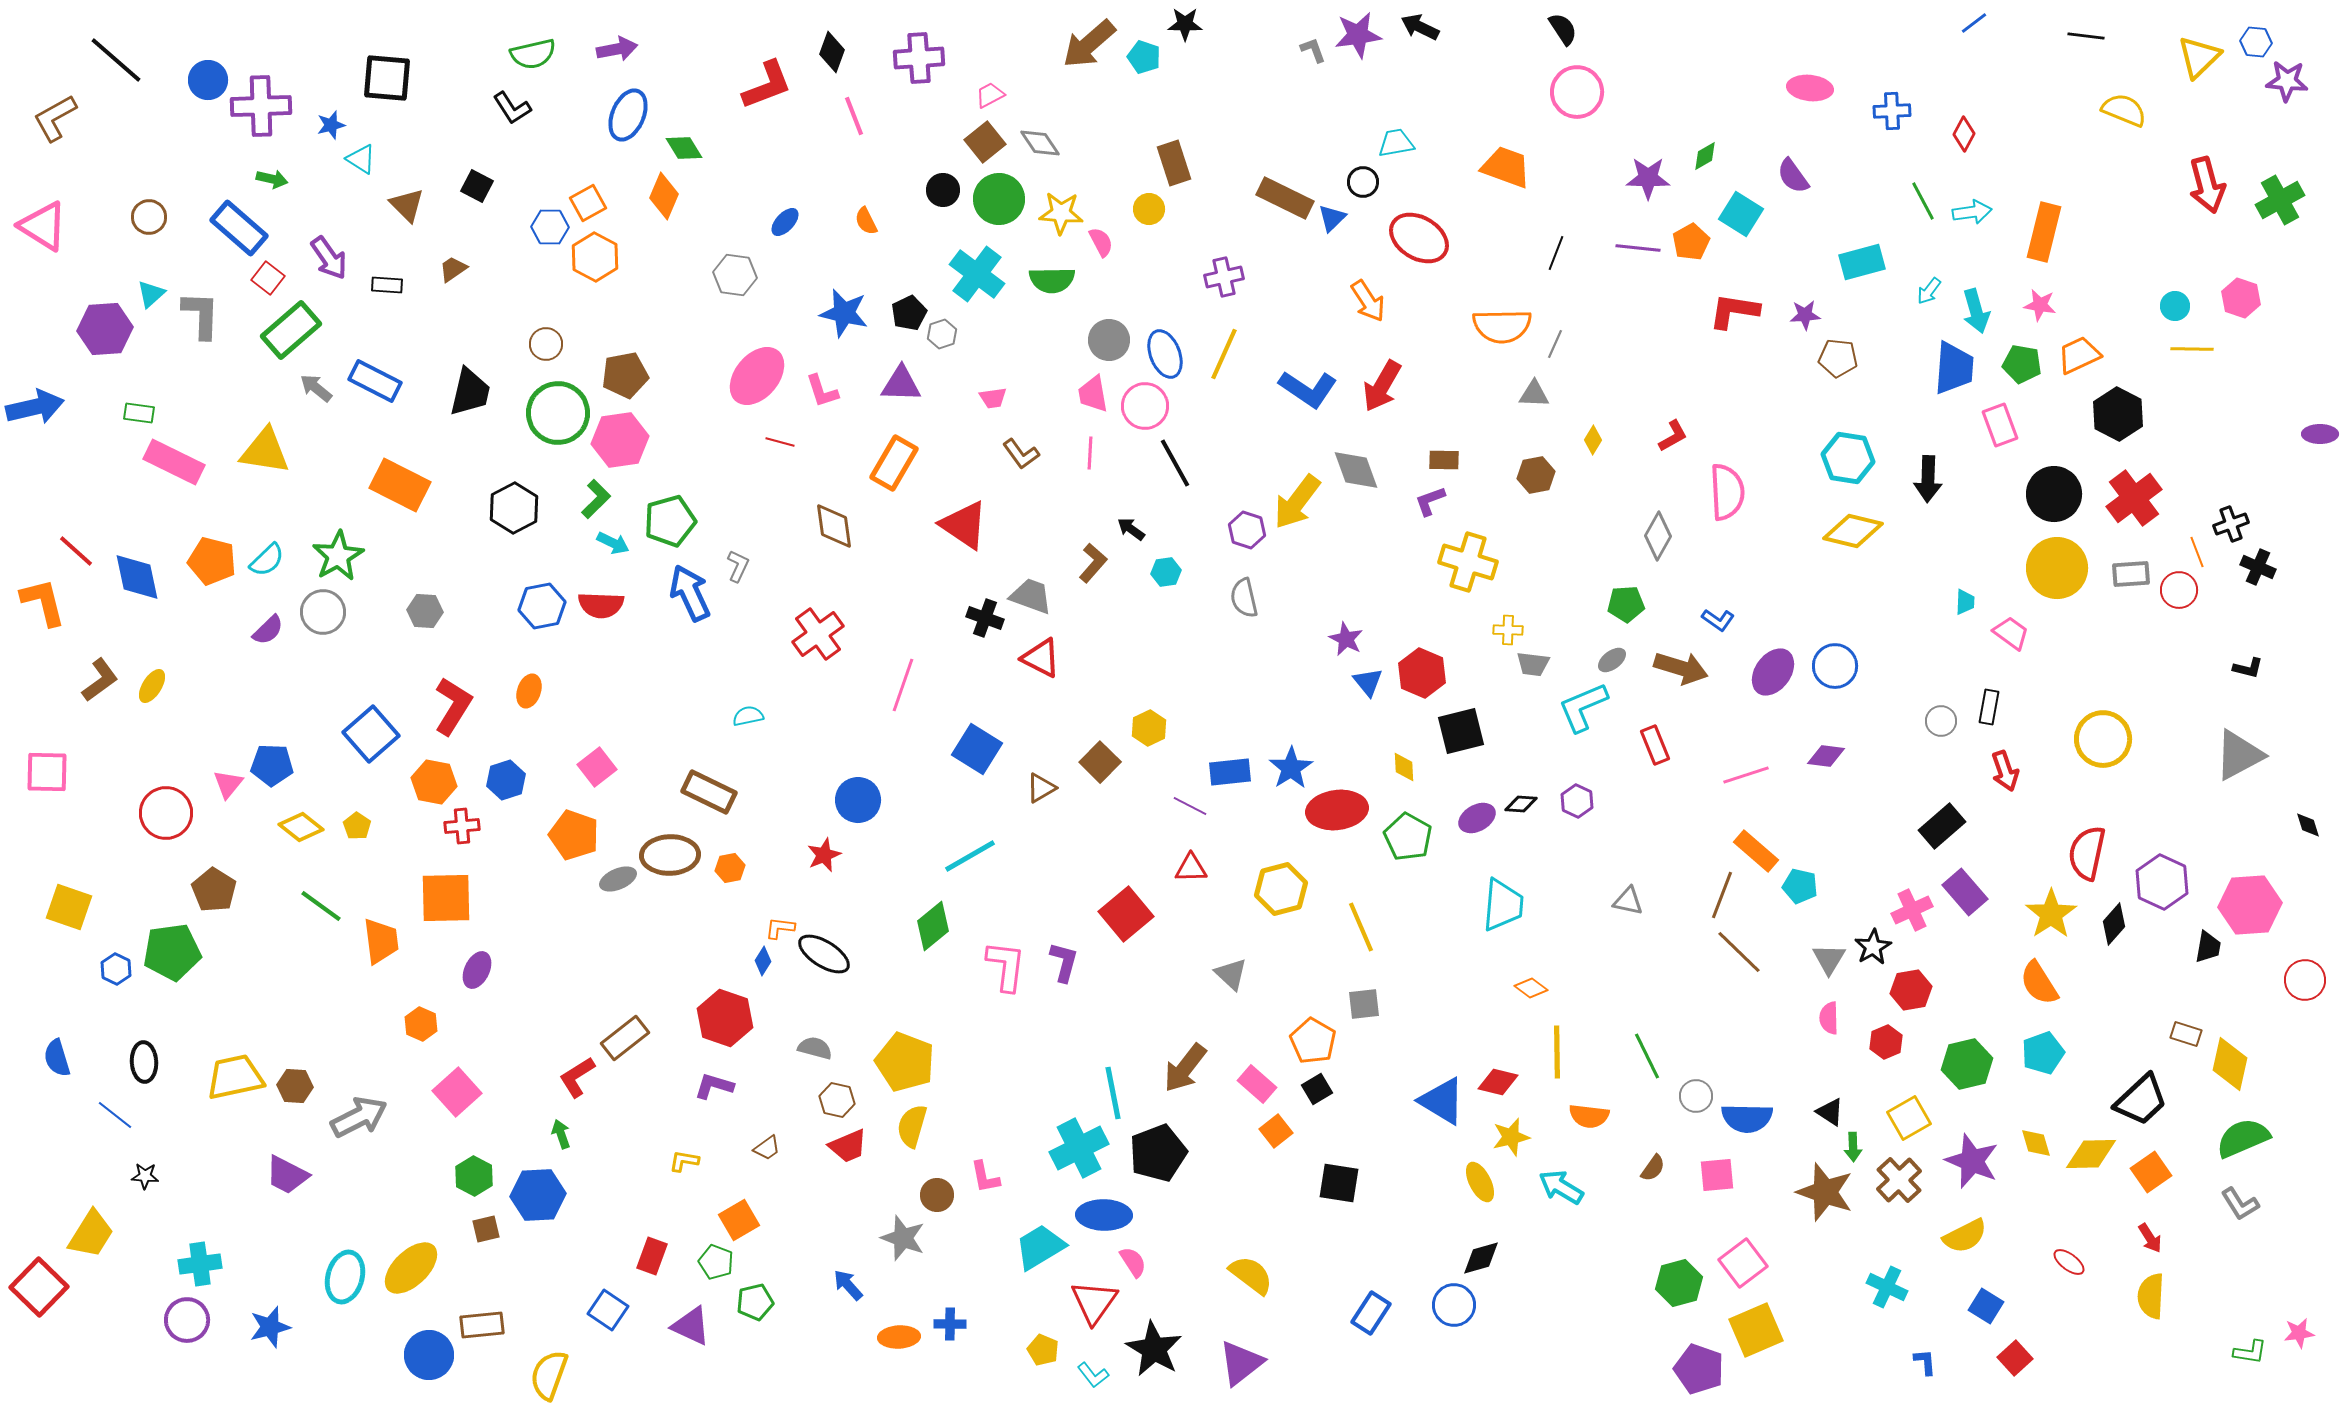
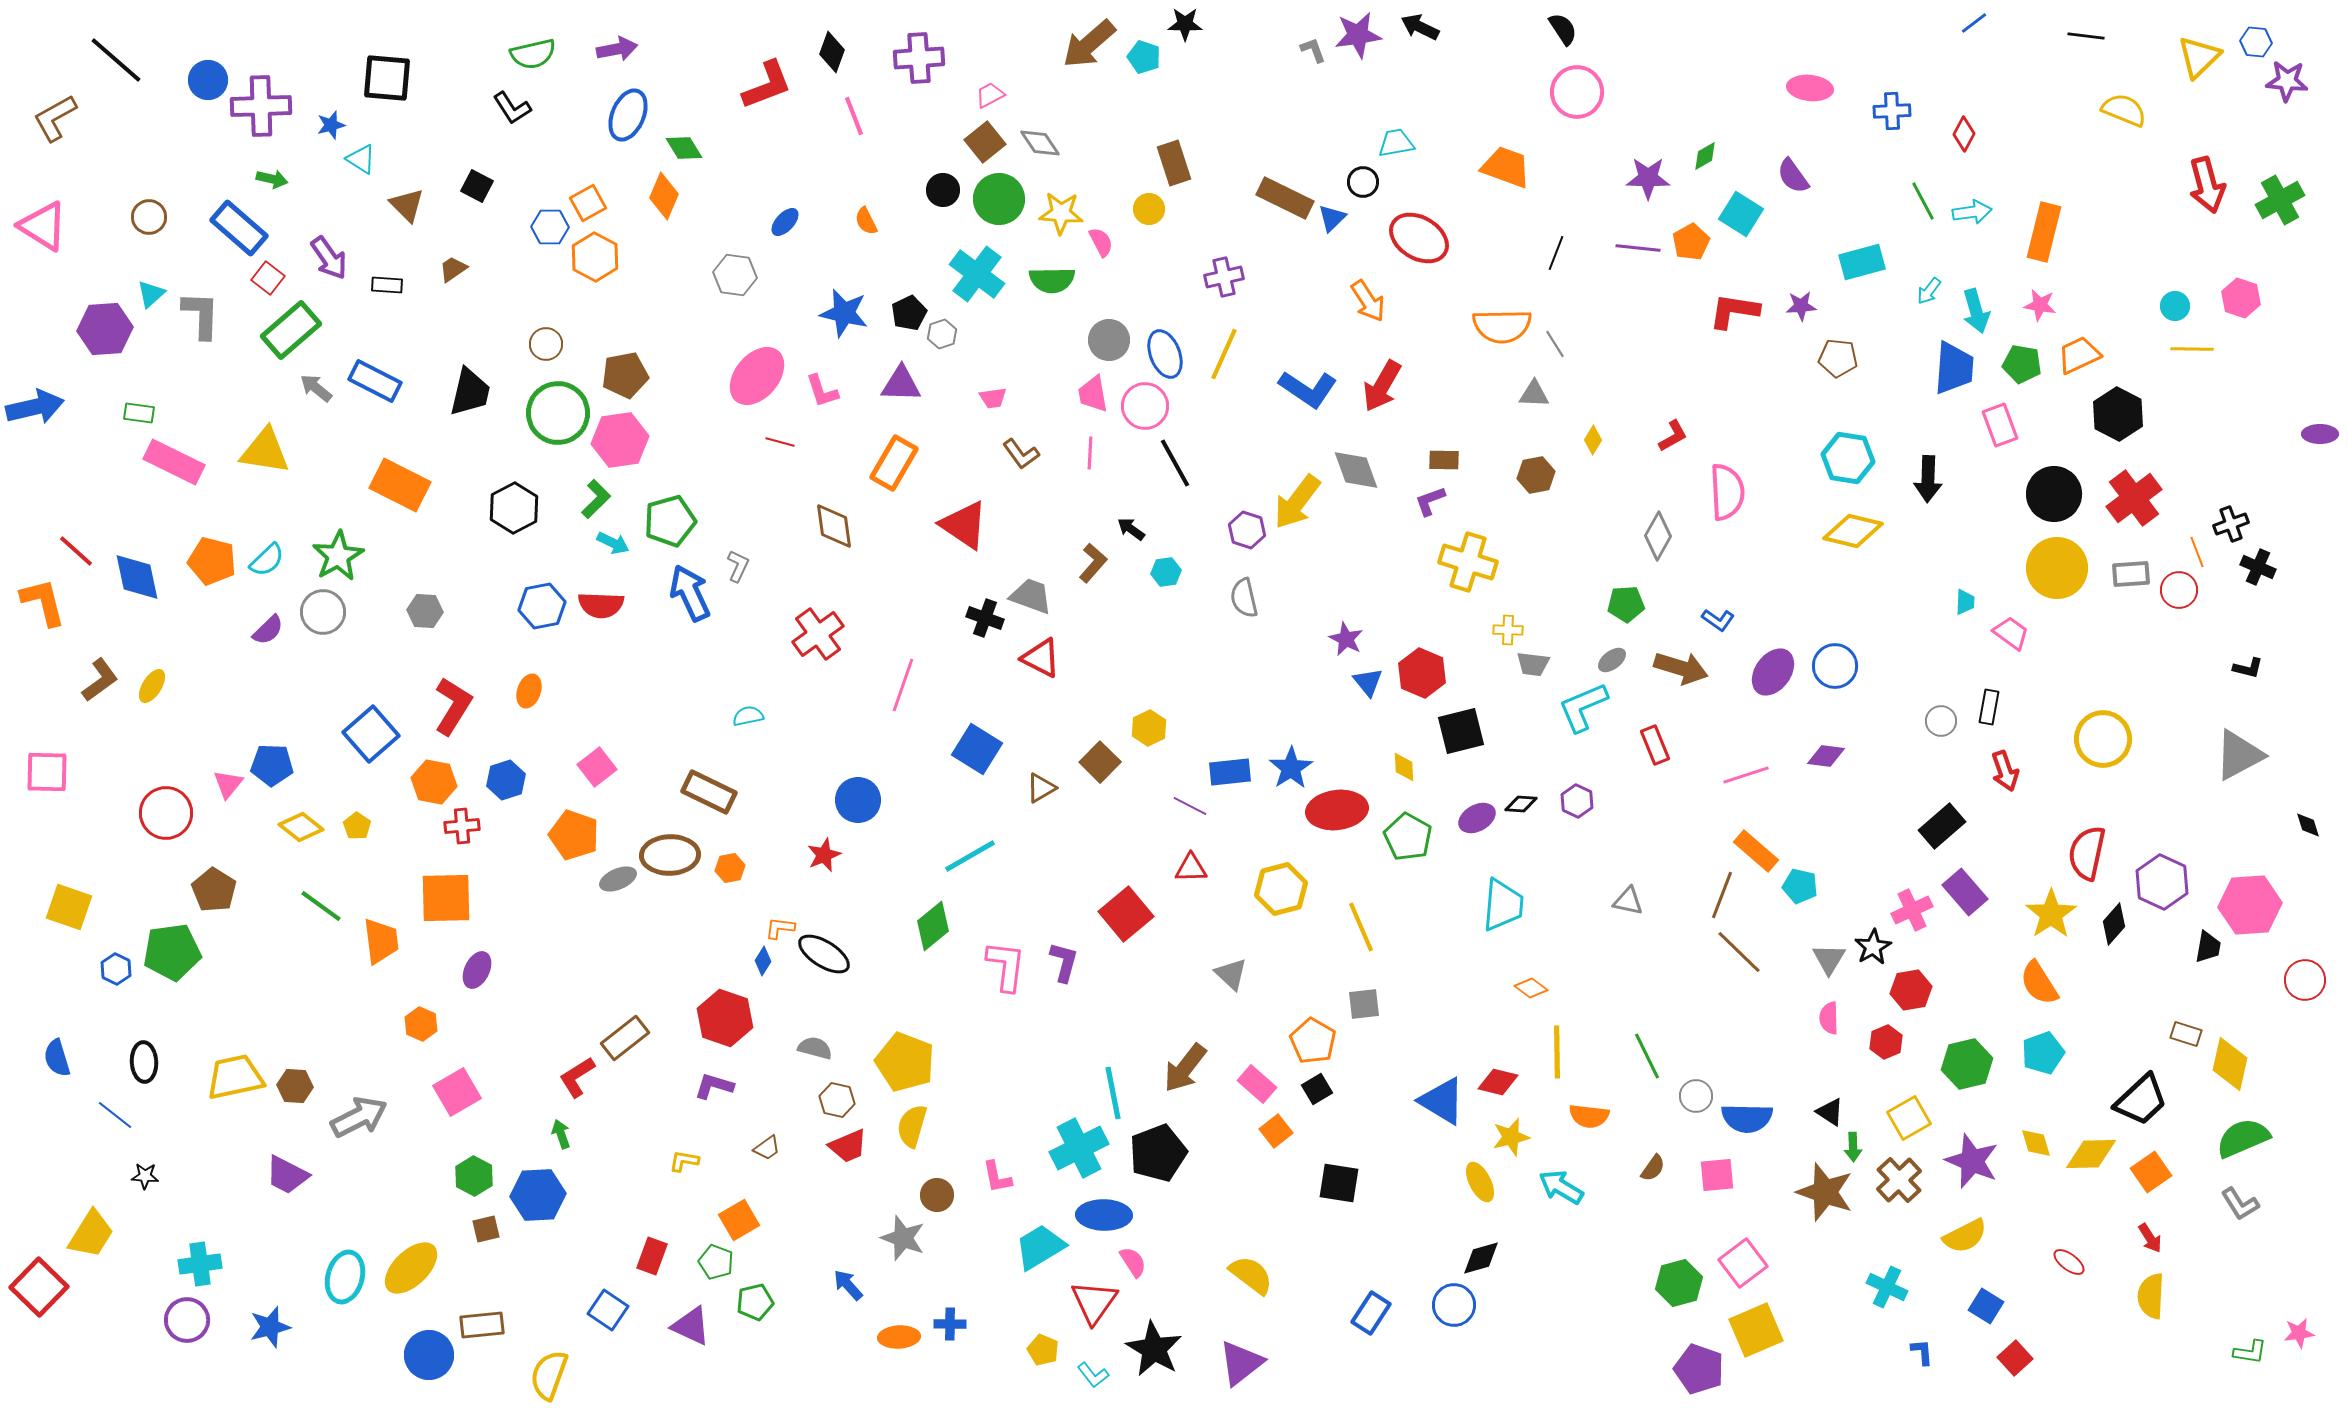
purple star at (1805, 315): moved 4 px left, 9 px up
gray line at (1555, 344): rotated 56 degrees counterclockwise
pink square at (457, 1092): rotated 12 degrees clockwise
pink L-shape at (985, 1177): moved 12 px right
blue L-shape at (1925, 1362): moved 3 px left, 10 px up
